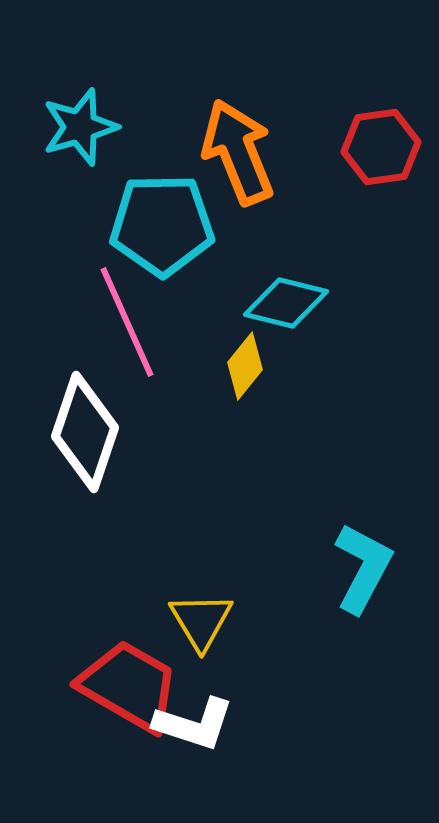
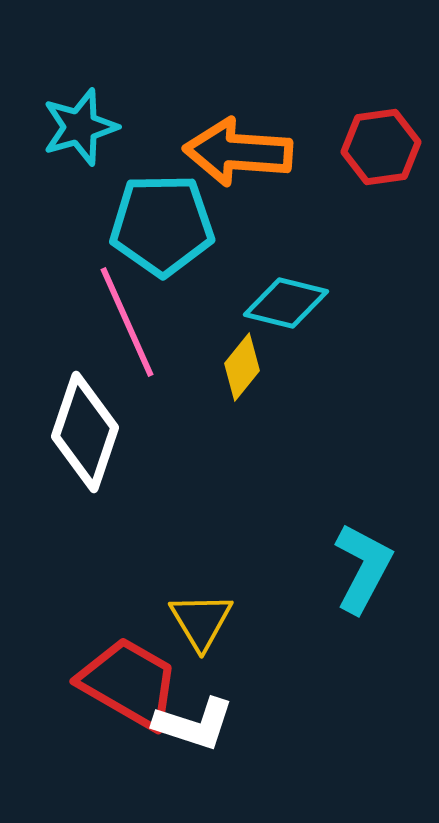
orange arrow: rotated 64 degrees counterclockwise
yellow diamond: moved 3 px left, 1 px down
red trapezoid: moved 3 px up
